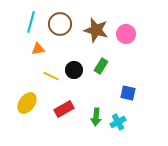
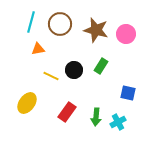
red rectangle: moved 3 px right, 3 px down; rotated 24 degrees counterclockwise
